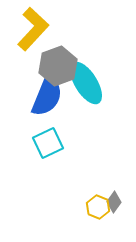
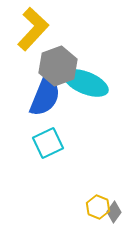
cyan ellipse: rotated 36 degrees counterclockwise
blue semicircle: moved 2 px left
gray diamond: moved 10 px down
